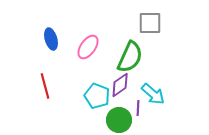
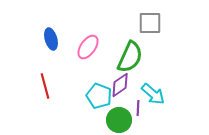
cyan pentagon: moved 2 px right
